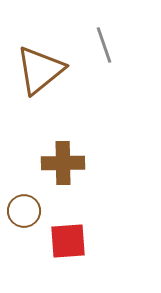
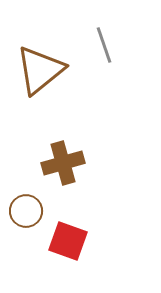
brown cross: rotated 15 degrees counterclockwise
brown circle: moved 2 px right
red square: rotated 24 degrees clockwise
